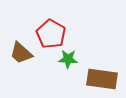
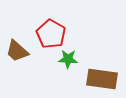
brown trapezoid: moved 4 px left, 2 px up
